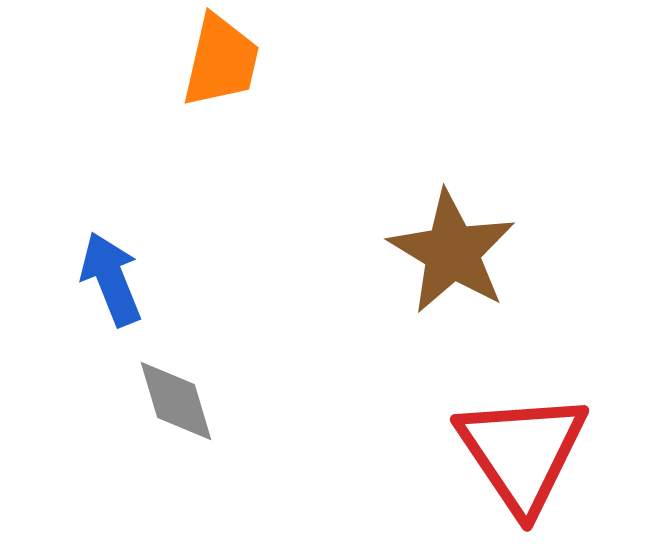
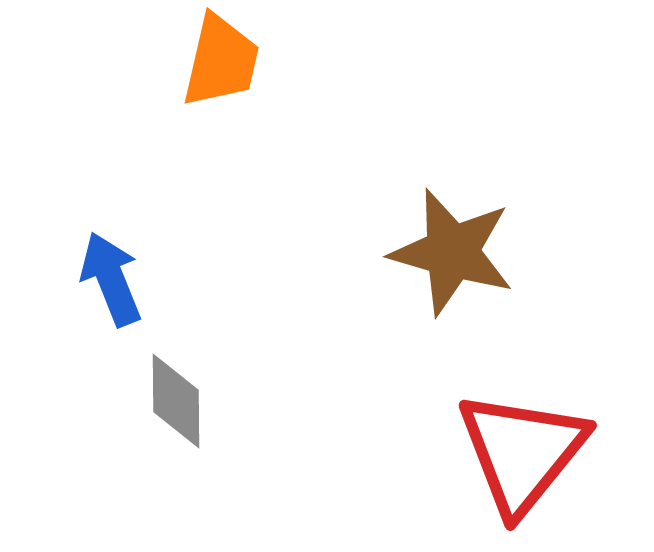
brown star: rotated 15 degrees counterclockwise
gray diamond: rotated 16 degrees clockwise
red triangle: rotated 13 degrees clockwise
